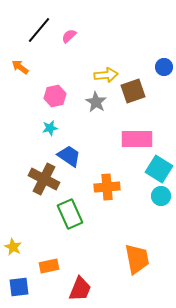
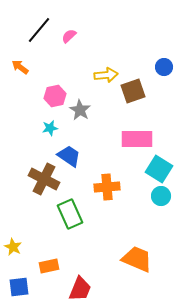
gray star: moved 16 px left, 8 px down
orange trapezoid: rotated 56 degrees counterclockwise
